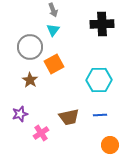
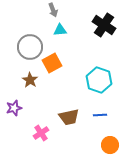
black cross: moved 2 px right, 1 px down; rotated 35 degrees clockwise
cyan triangle: moved 7 px right; rotated 48 degrees clockwise
orange square: moved 2 px left, 1 px up
cyan hexagon: rotated 20 degrees clockwise
purple star: moved 6 px left, 6 px up
